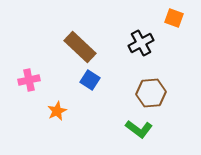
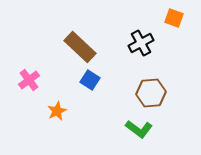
pink cross: rotated 25 degrees counterclockwise
